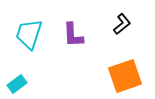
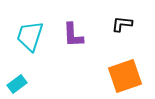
black L-shape: rotated 135 degrees counterclockwise
cyan trapezoid: moved 1 px right, 2 px down
